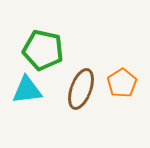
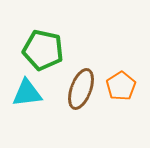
orange pentagon: moved 1 px left, 3 px down
cyan triangle: moved 3 px down
